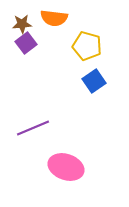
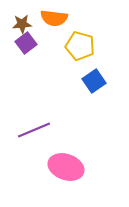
yellow pentagon: moved 7 px left
purple line: moved 1 px right, 2 px down
